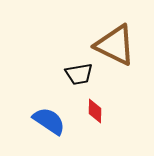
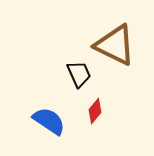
black trapezoid: rotated 104 degrees counterclockwise
red diamond: rotated 40 degrees clockwise
